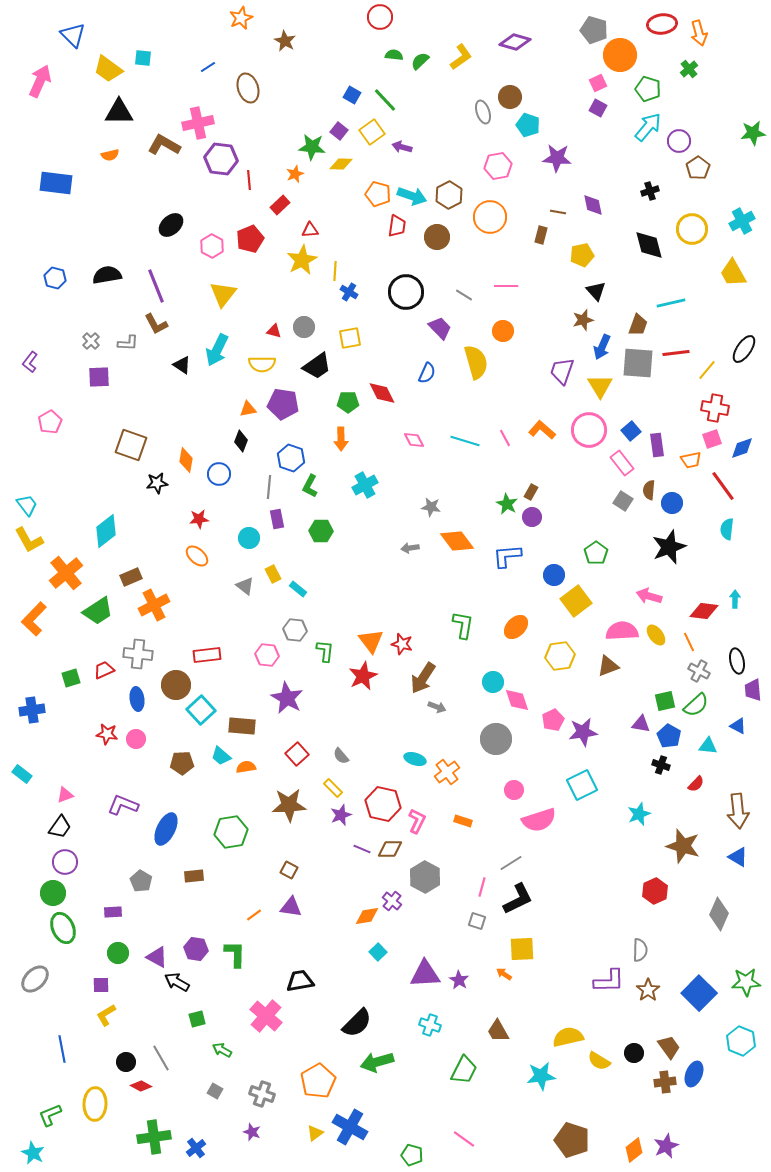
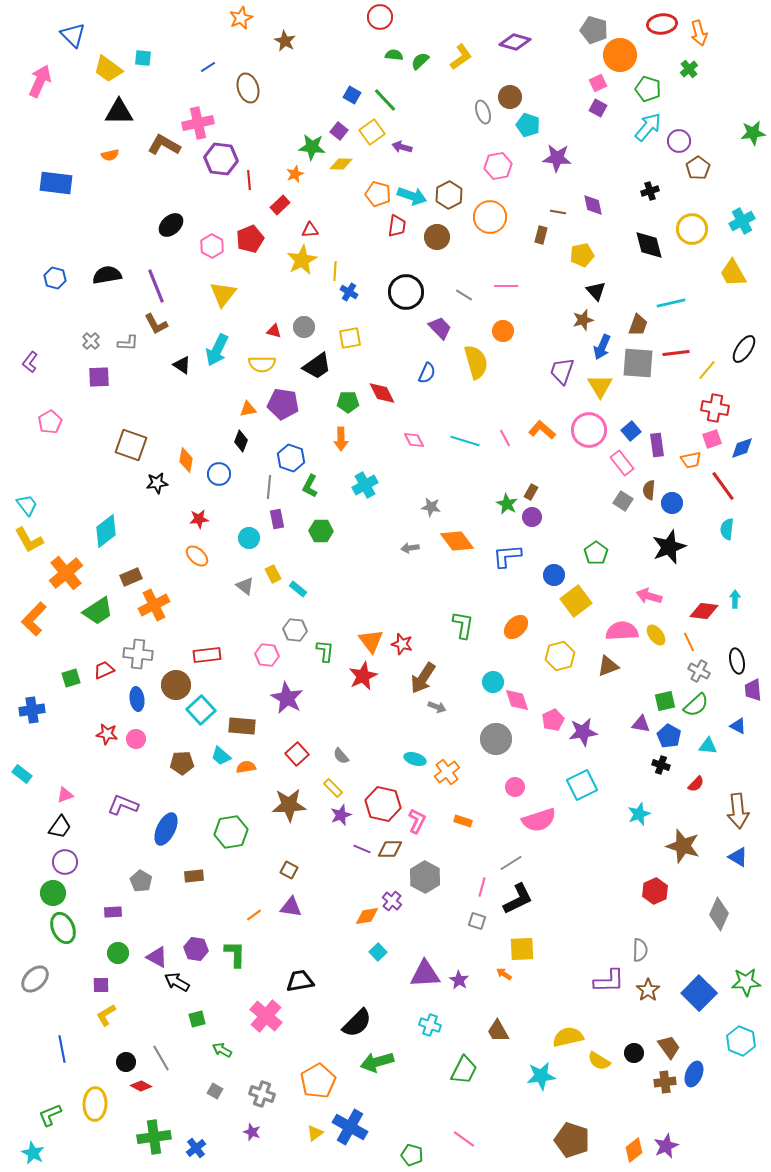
yellow hexagon at (560, 656): rotated 8 degrees counterclockwise
pink circle at (514, 790): moved 1 px right, 3 px up
